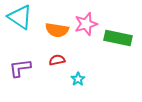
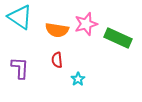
green rectangle: rotated 12 degrees clockwise
red semicircle: rotated 84 degrees counterclockwise
purple L-shape: rotated 100 degrees clockwise
